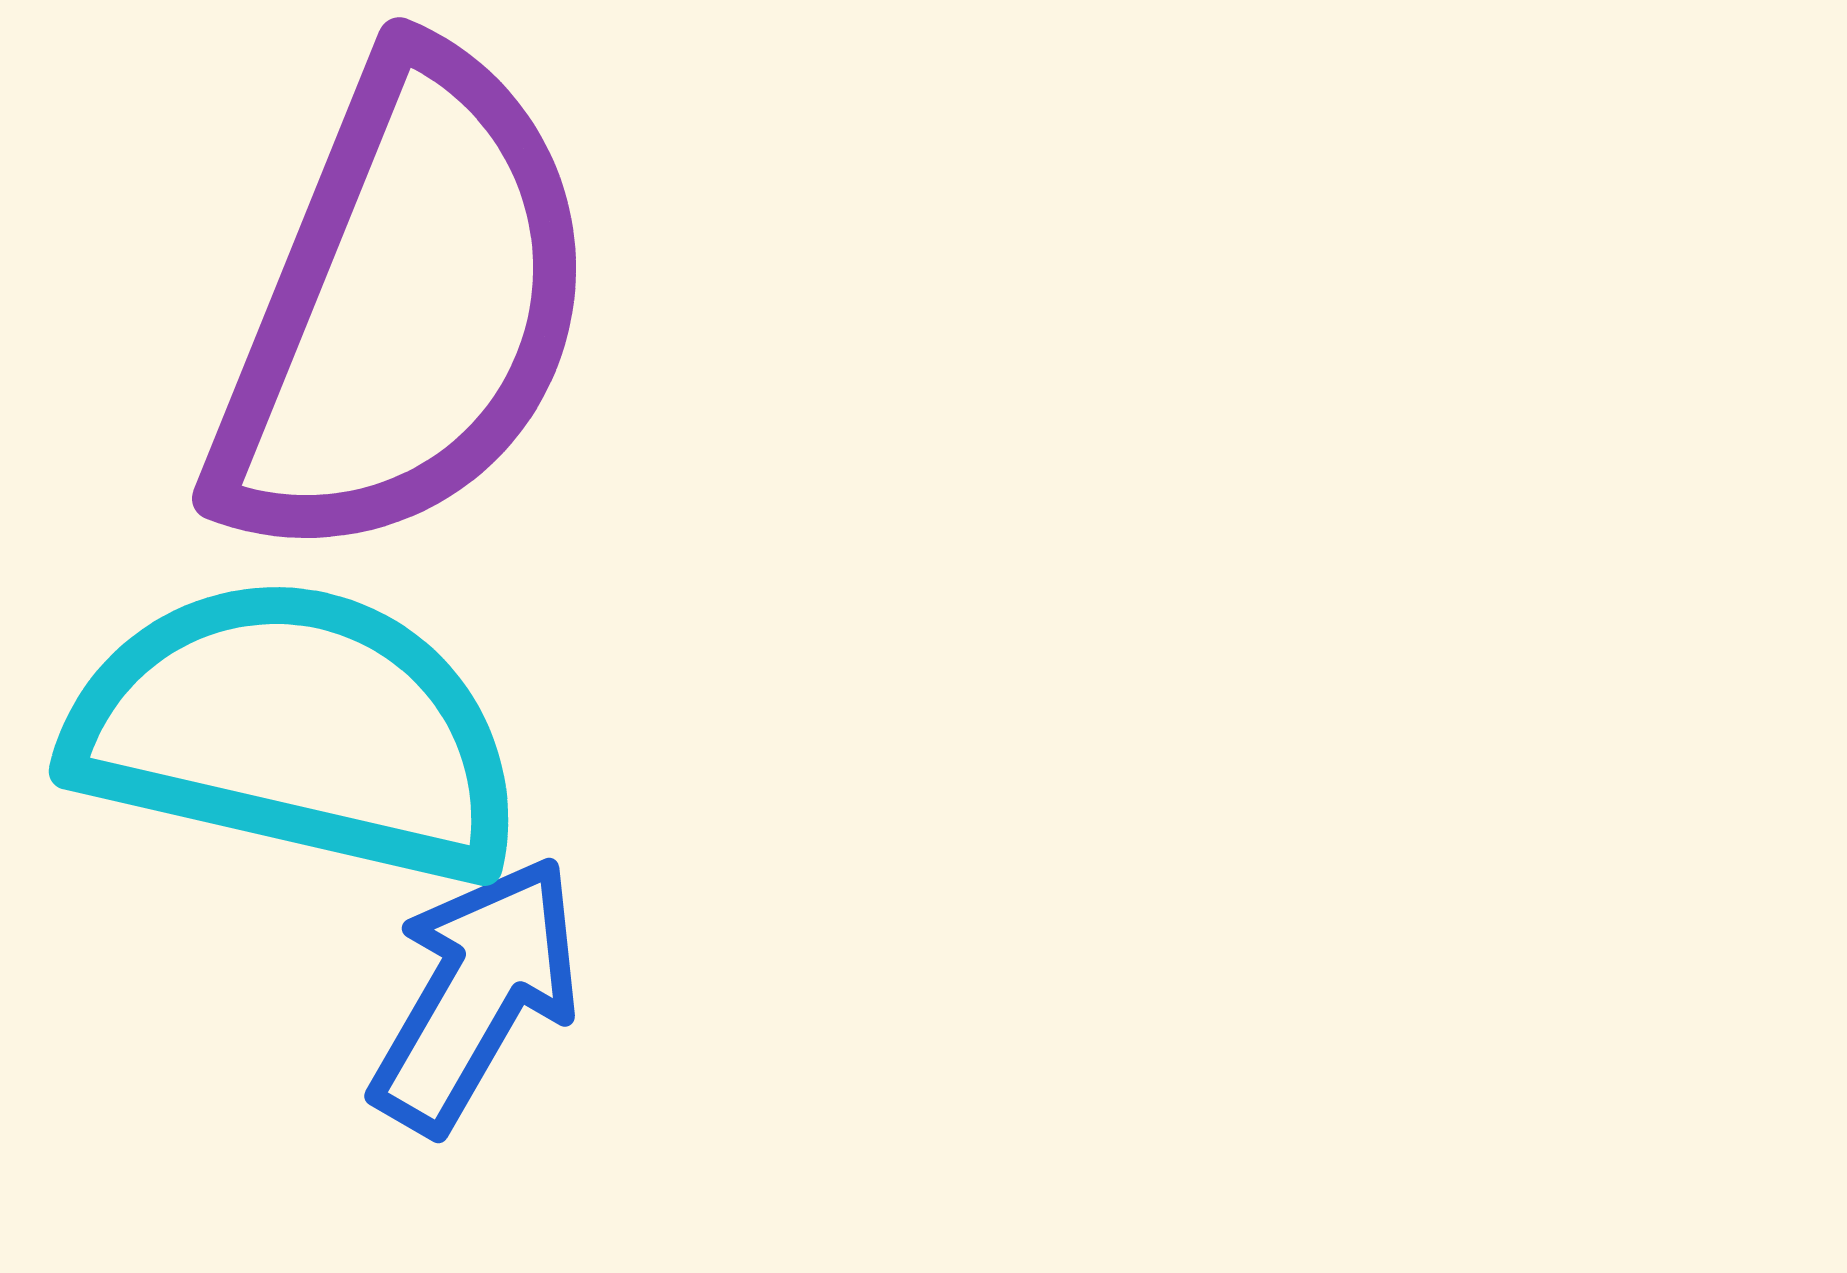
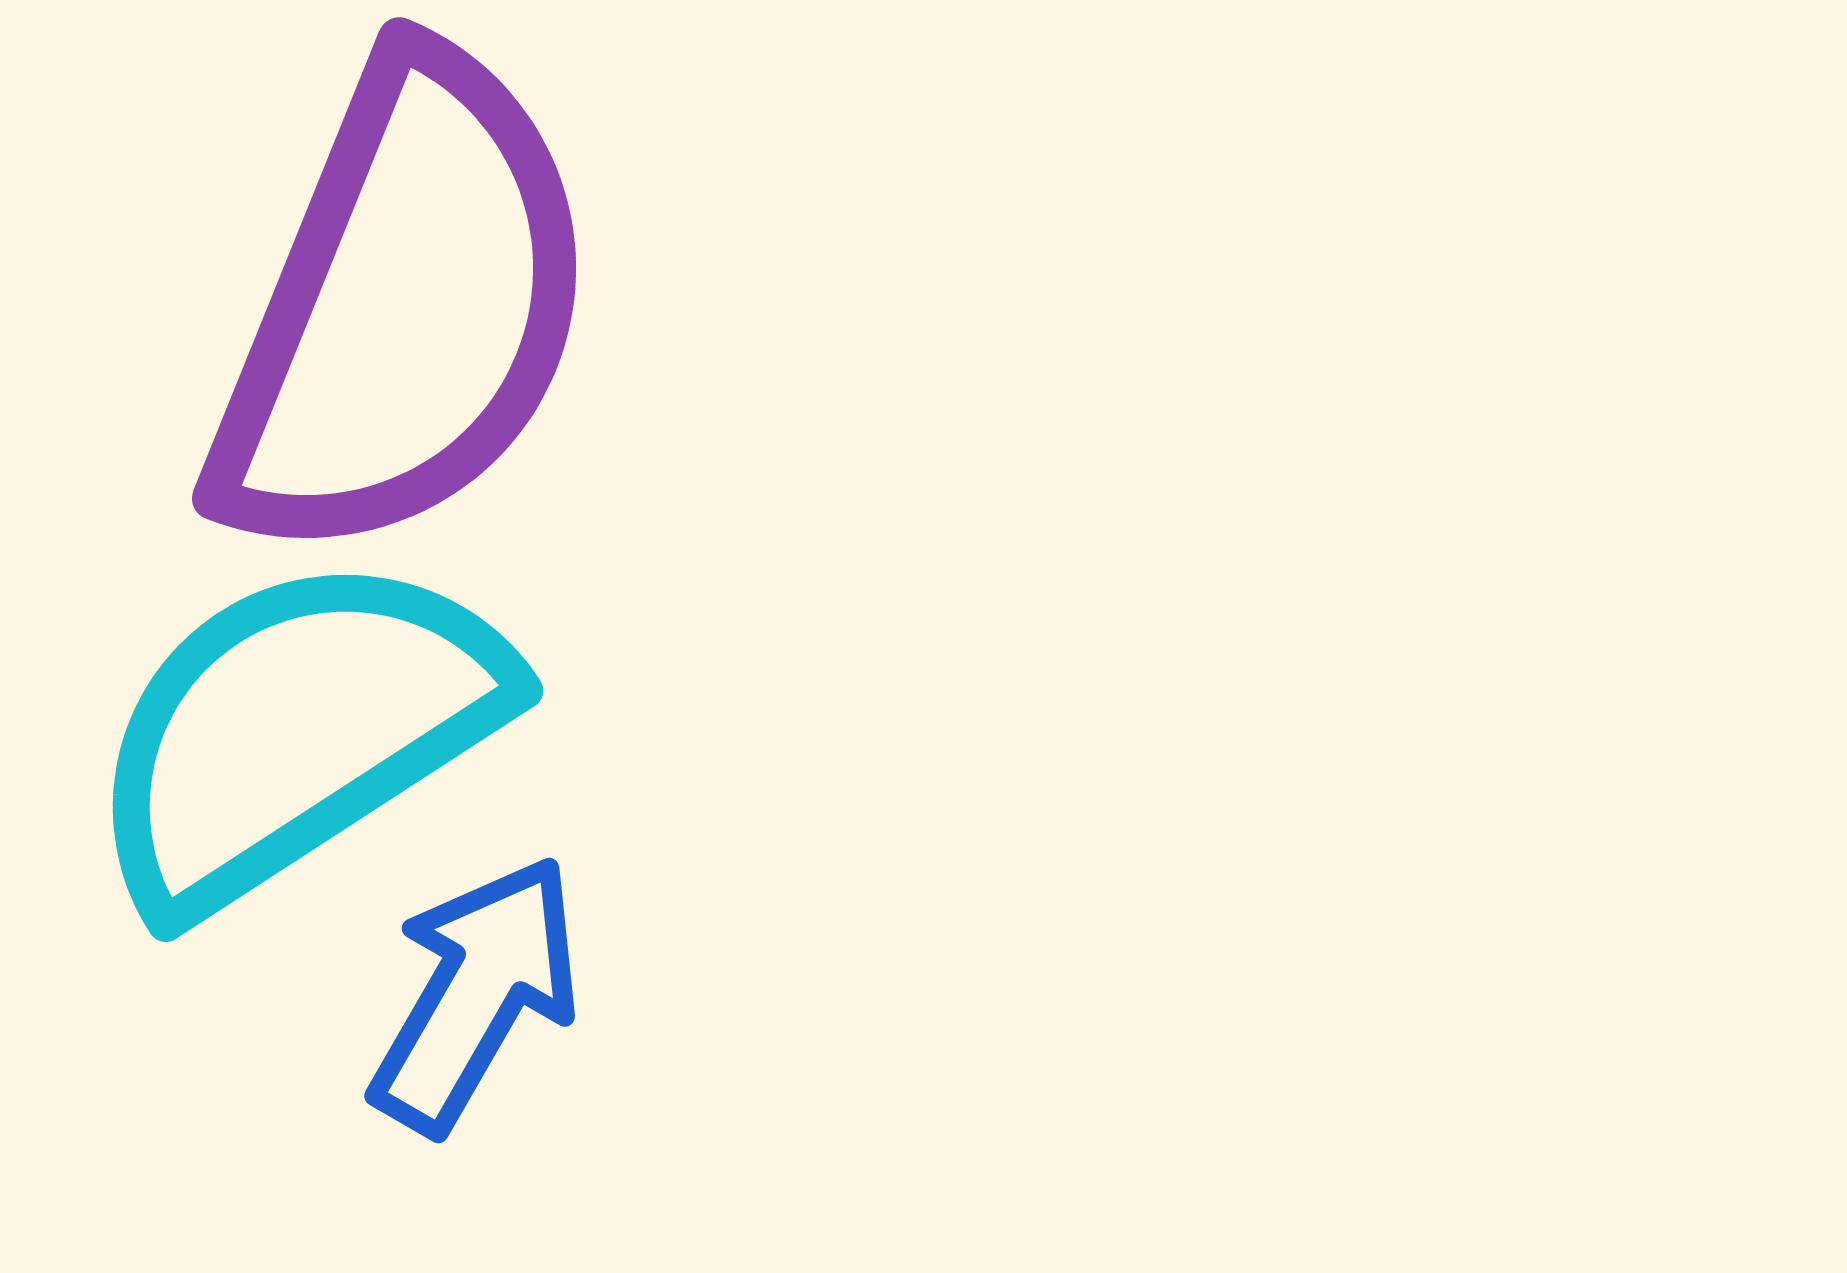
cyan semicircle: rotated 46 degrees counterclockwise
